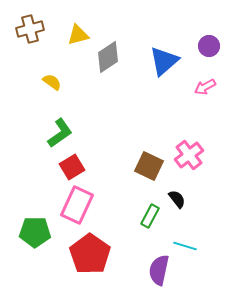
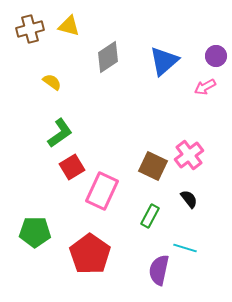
yellow triangle: moved 9 px left, 9 px up; rotated 30 degrees clockwise
purple circle: moved 7 px right, 10 px down
brown square: moved 4 px right
black semicircle: moved 12 px right
pink rectangle: moved 25 px right, 14 px up
cyan line: moved 2 px down
